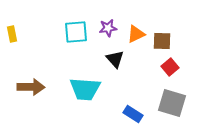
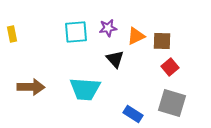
orange triangle: moved 2 px down
